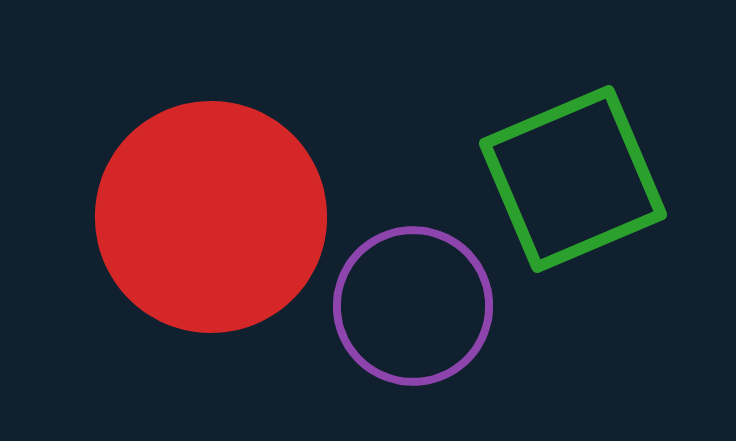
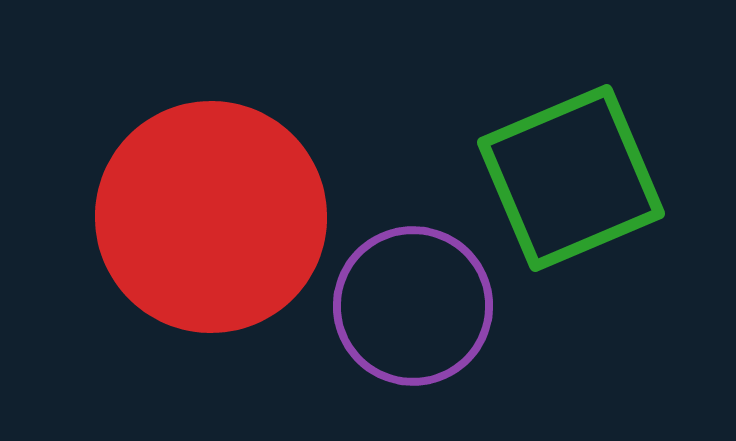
green square: moved 2 px left, 1 px up
